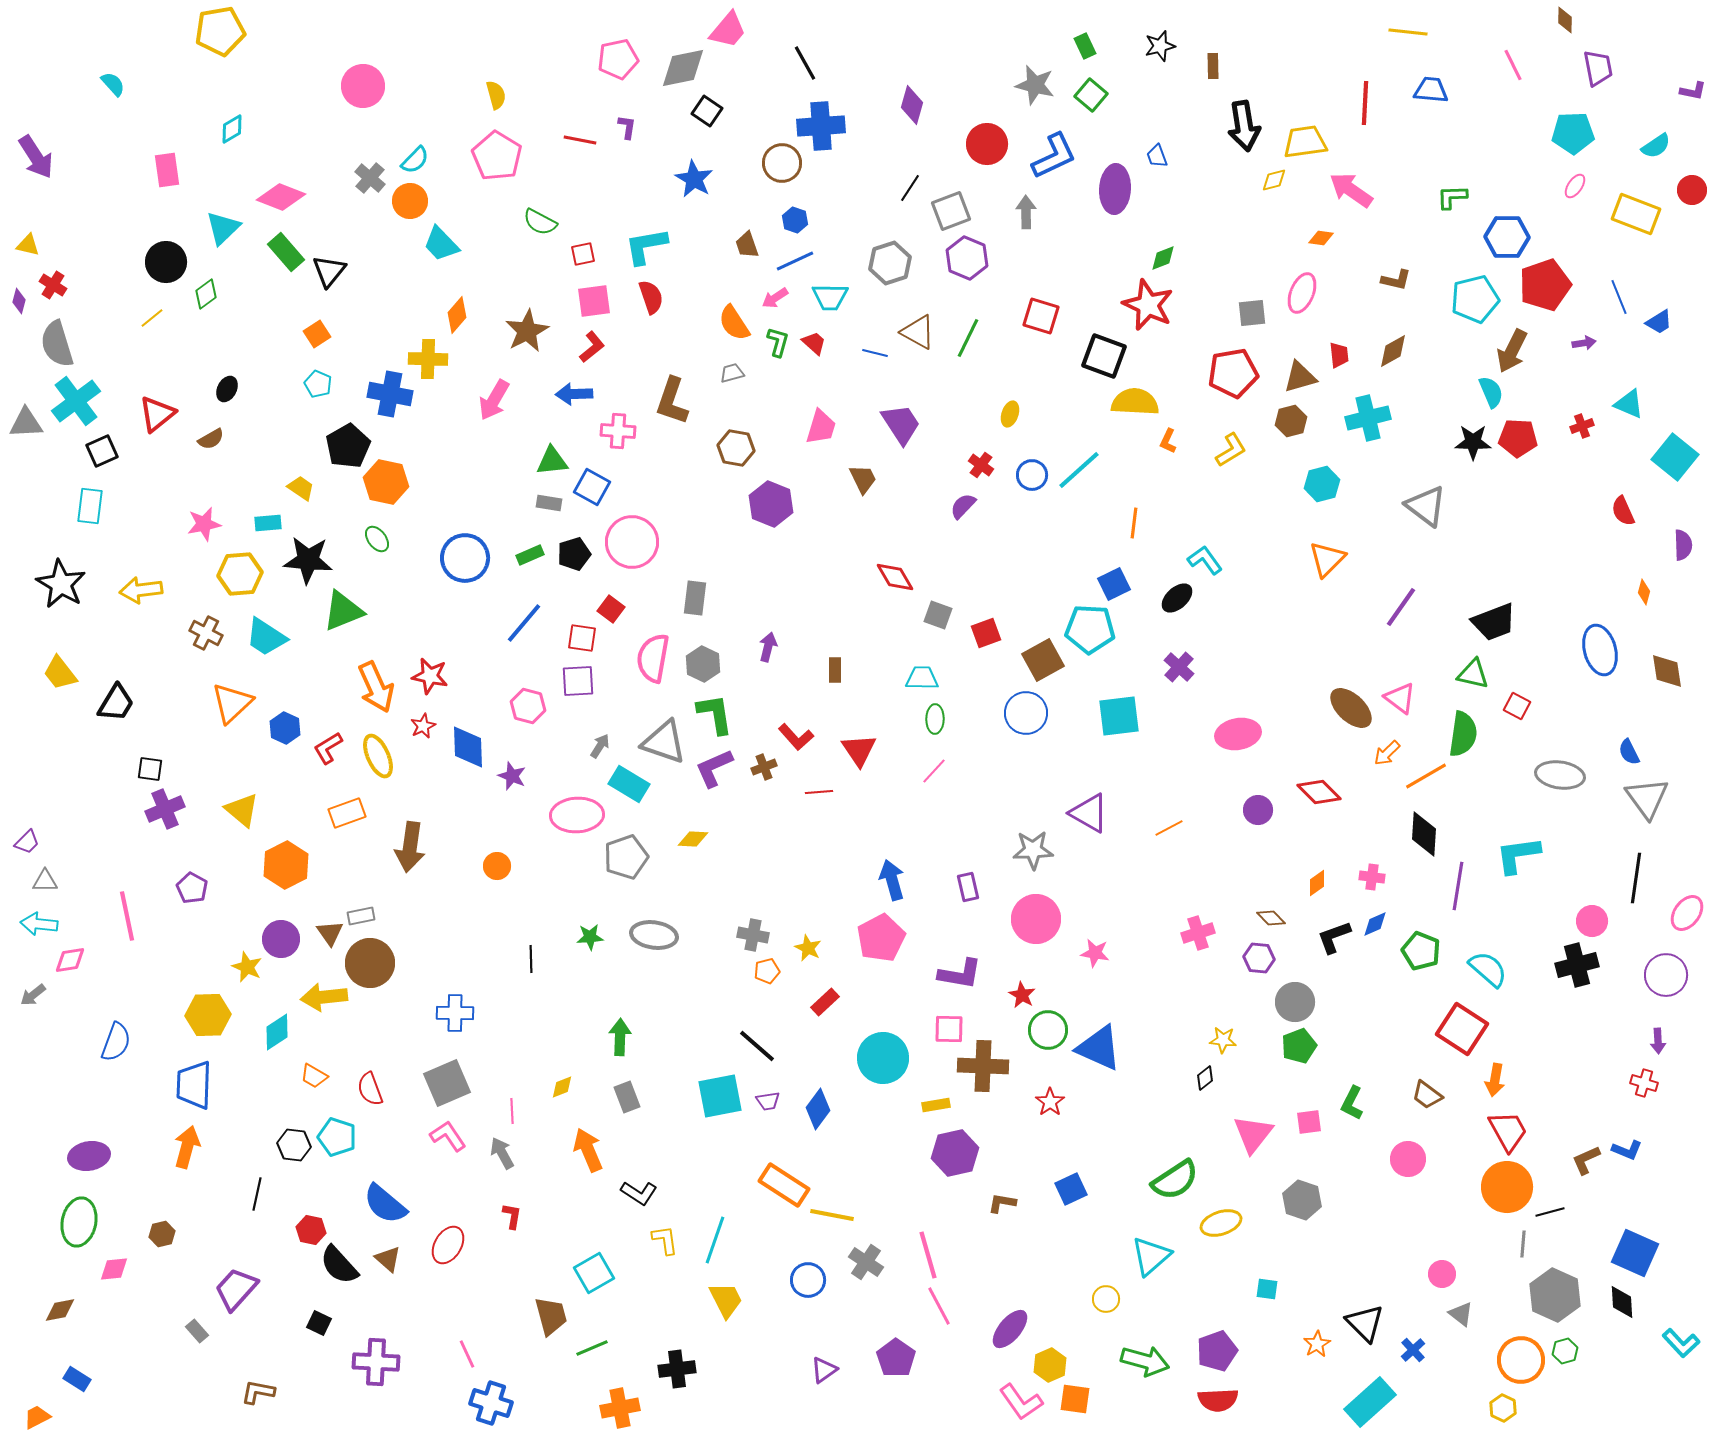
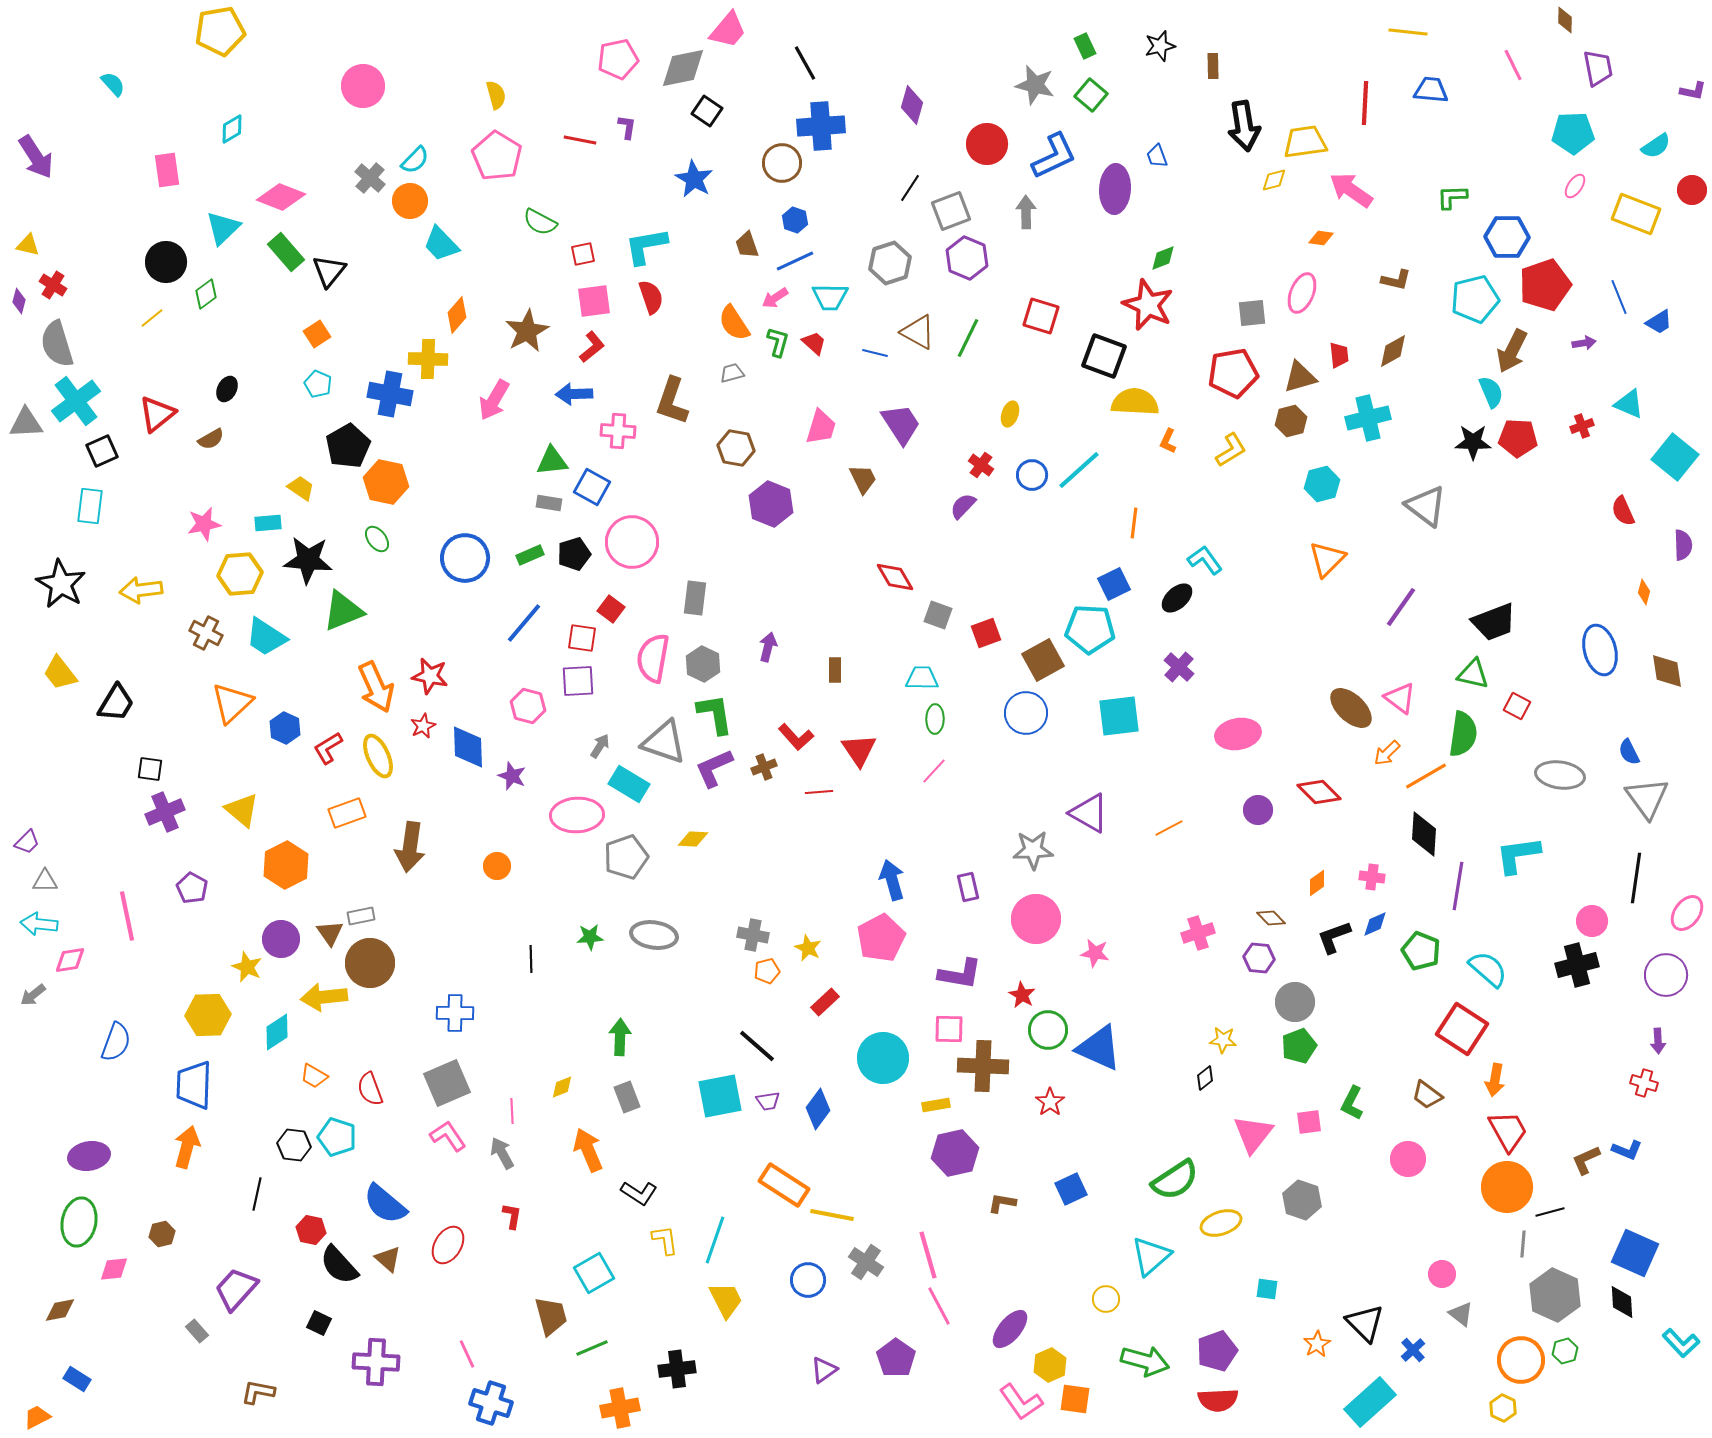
purple cross at (165, 809): moved 3 px down
